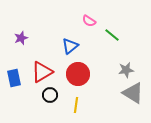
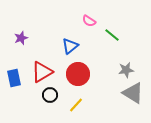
yellow line: rotated 35 degrees clockwise
